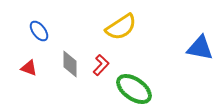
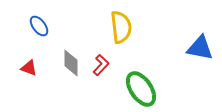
yellow semicircle: rotated 64 degrees counterclockwise
blue ellipse: moved 5 px up
gray diamond: moved 1 px right, 1 px up
green ellipse: moved 7 px right; rotated 21 degrees clockwise
